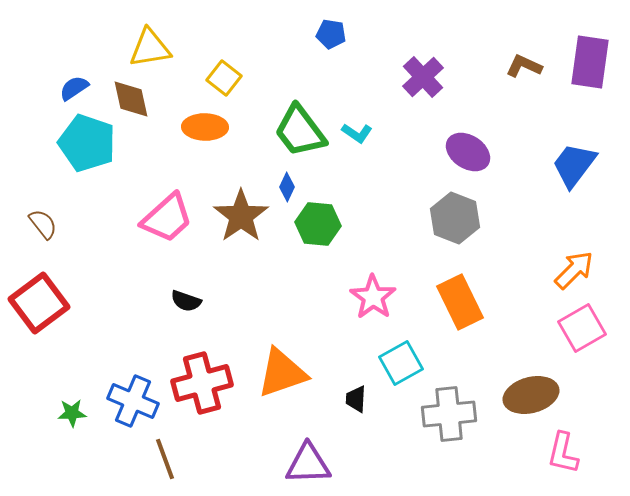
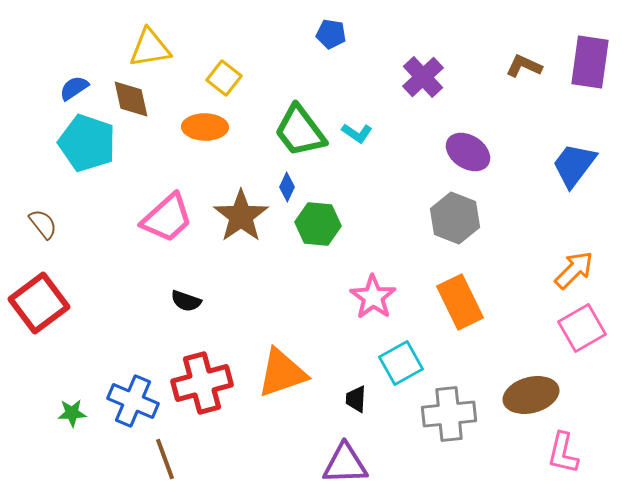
purple triangle: moved 37 px right
